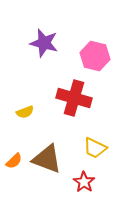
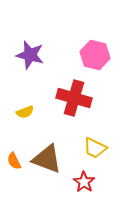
purple star: moved 14 px left, 12 px down
pink hexagon: moved 1 px up
orange semicircle: rotated 108 degrees clockwise
